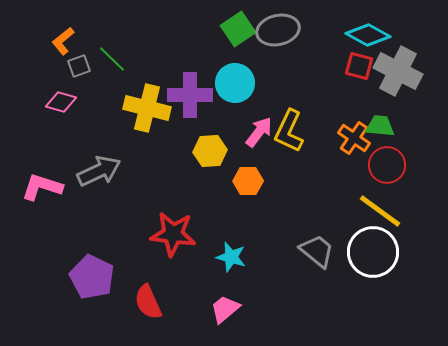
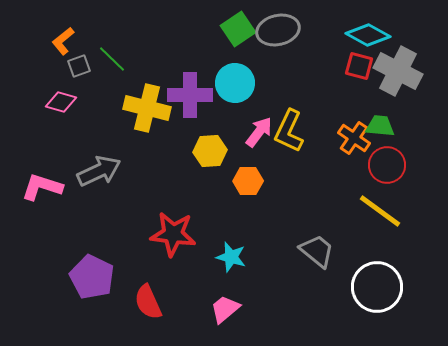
white circle: moved 4 px right, 35 px down
